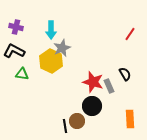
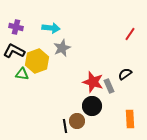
cyan arrow: moved 2 px up; rotated 84 degrees counterclockwise
yellow hexagon: moved 14 px left; rotated 15 degrees clockwise
black semicircle: rotated 96 degrees counterclockwise
